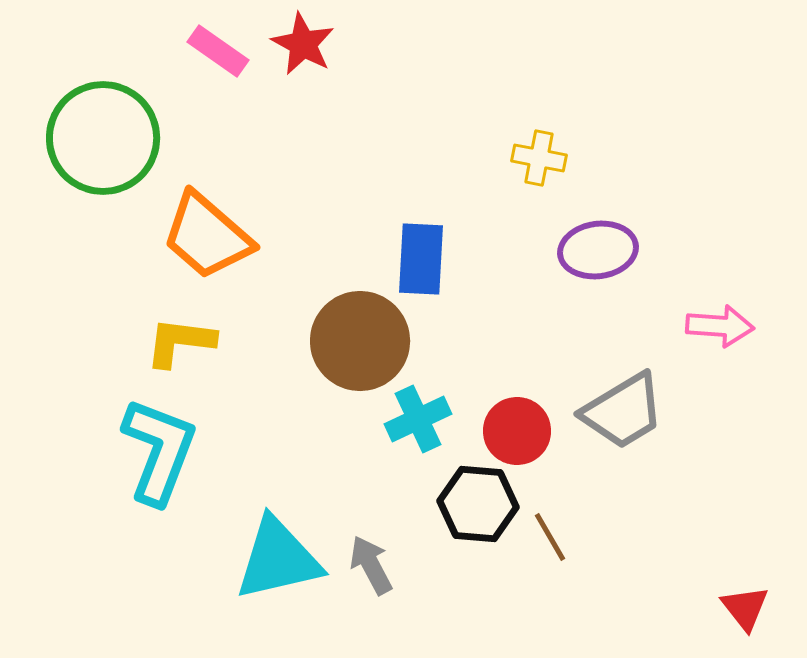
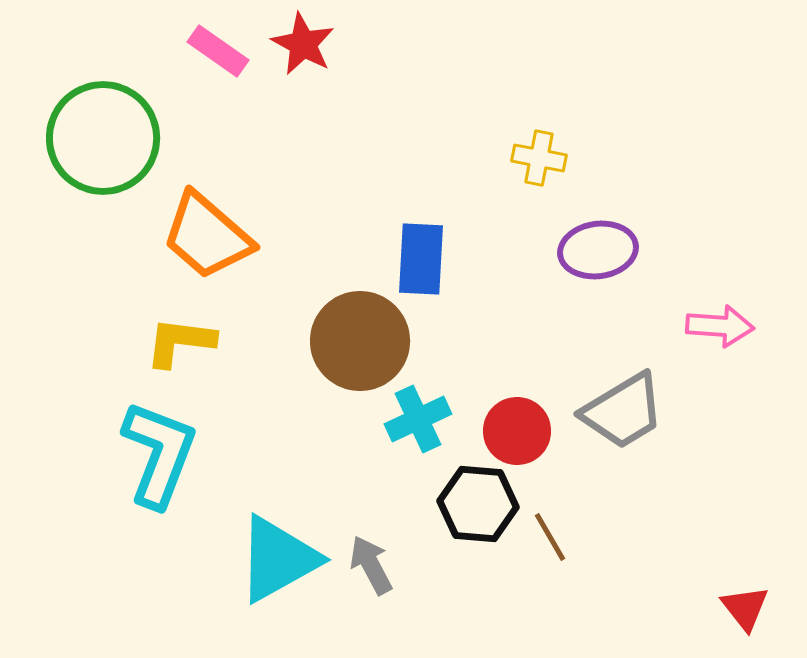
cyan L-shape: moved 3 px down
cyan triangle: rotated 16 degrees counterclockwise
